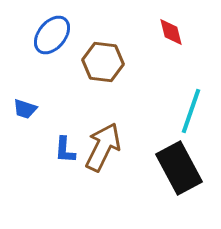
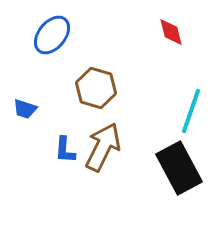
brown hexagon: moved 7 px left, 26 px down; rotated 9 degrees clockwise
